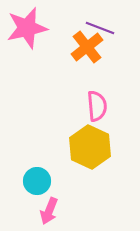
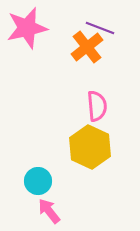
cyan circle: moved 1 px right
pink arrow: rotated 120 degrees clockwise
